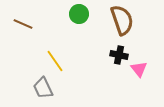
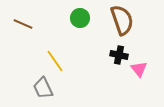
green circle: moved 1 px right, 4 px down
